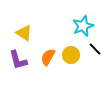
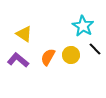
cyan star: rotated 20 degrees counterclockwise
yellow triangle: moved 1 px down
purple L-shape: rotated 145 degrees clockwise
